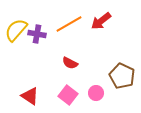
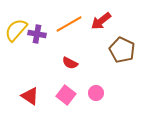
brown pentagon: moved 26 px up
pink square: moved 2 px left
